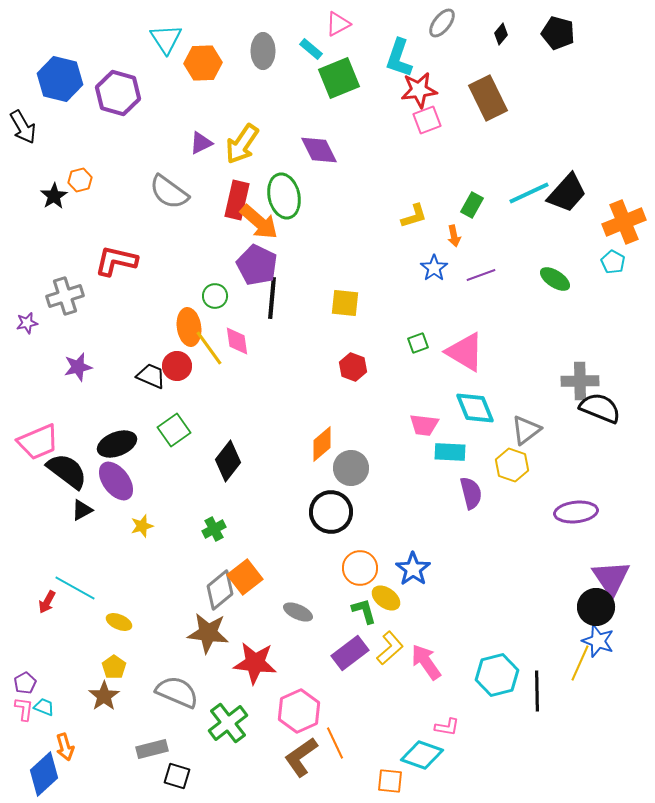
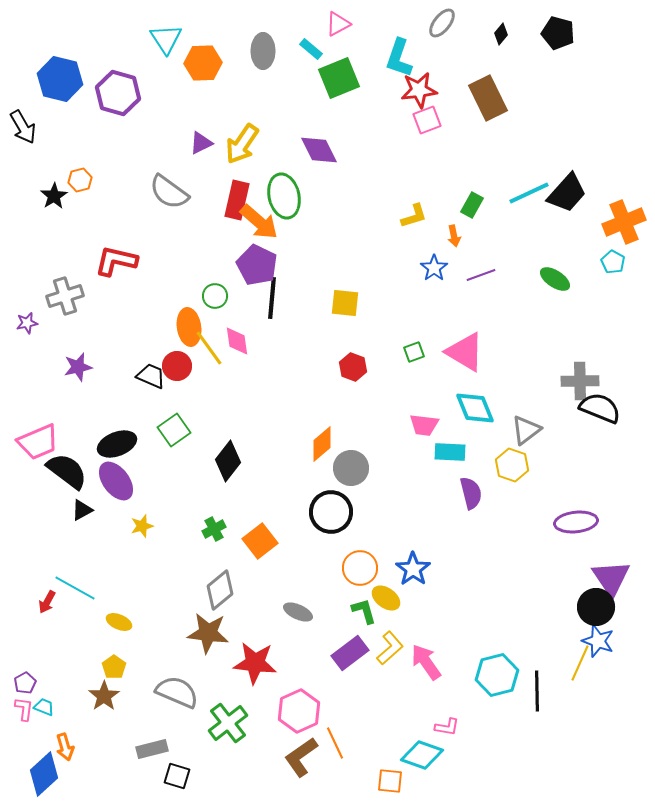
green square at (418, 343): moved 4 px left, 9 px down
purple ellipse at (576, 512): moved 10 px down
orange square at (245, 577): moved 15 px right, 36 px up
